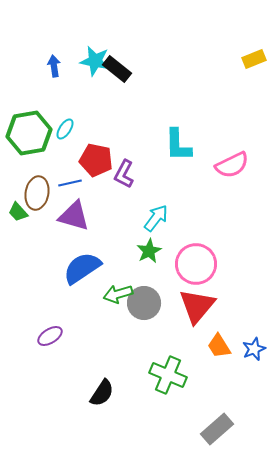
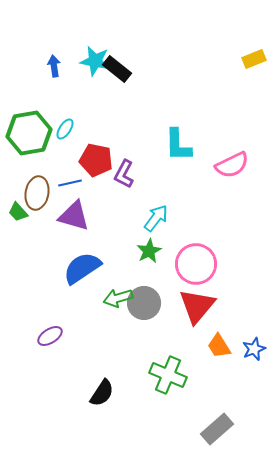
green arrow: moved 4 px down
